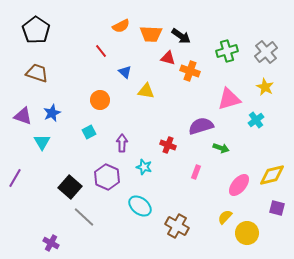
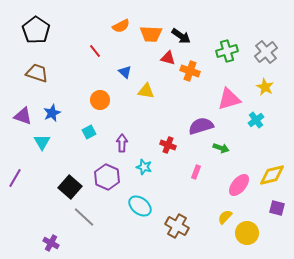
red line: moved 6 px left
